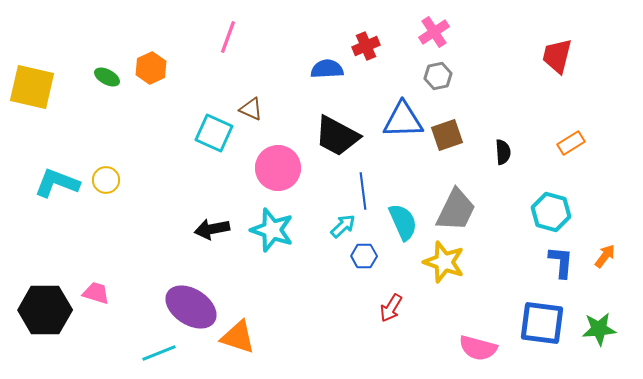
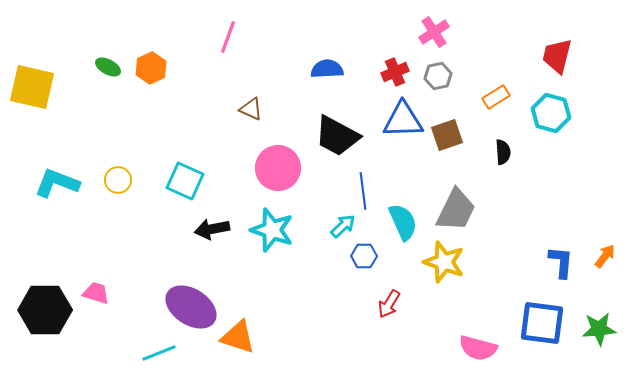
red cross: moved 29 px right, 26 px down
green ellipse: moved 1 px right, 10 px up
cyan square: moved 29 px left, 48 px down
orange rectangle: moved 75 px left, 46 px up
yellow circle: moved 12 px right
cyan hexagon: moved 99 px up
red arrow: moved 2 px left, 4 px up
